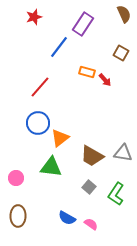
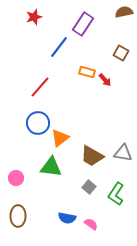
brown semicircle: moved 2 px up; rotated 78 degrees counterclockwise
blue semicircle: rotated 18 degrees counterclockwise
